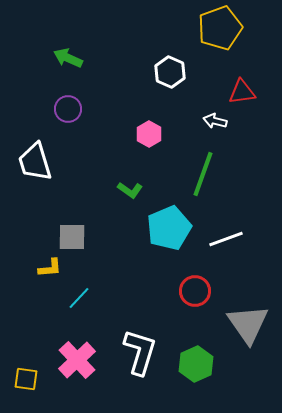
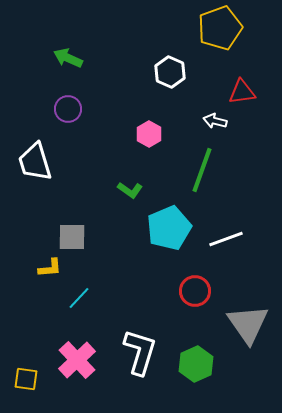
green line: moved 1 px left, 4 px up
